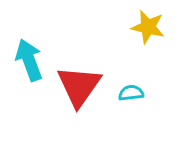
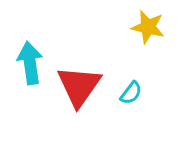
cyan arrow: moved 1 px right, 3 px down; rotated 12 degrees clockwise
cyan semicircle: rotated 135 degrees clockwise
